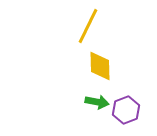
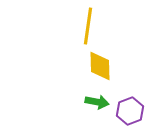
yellow line: rotated 18 degrees counterclockwise
purple hexagon: moved 4 px right, 1 px down
